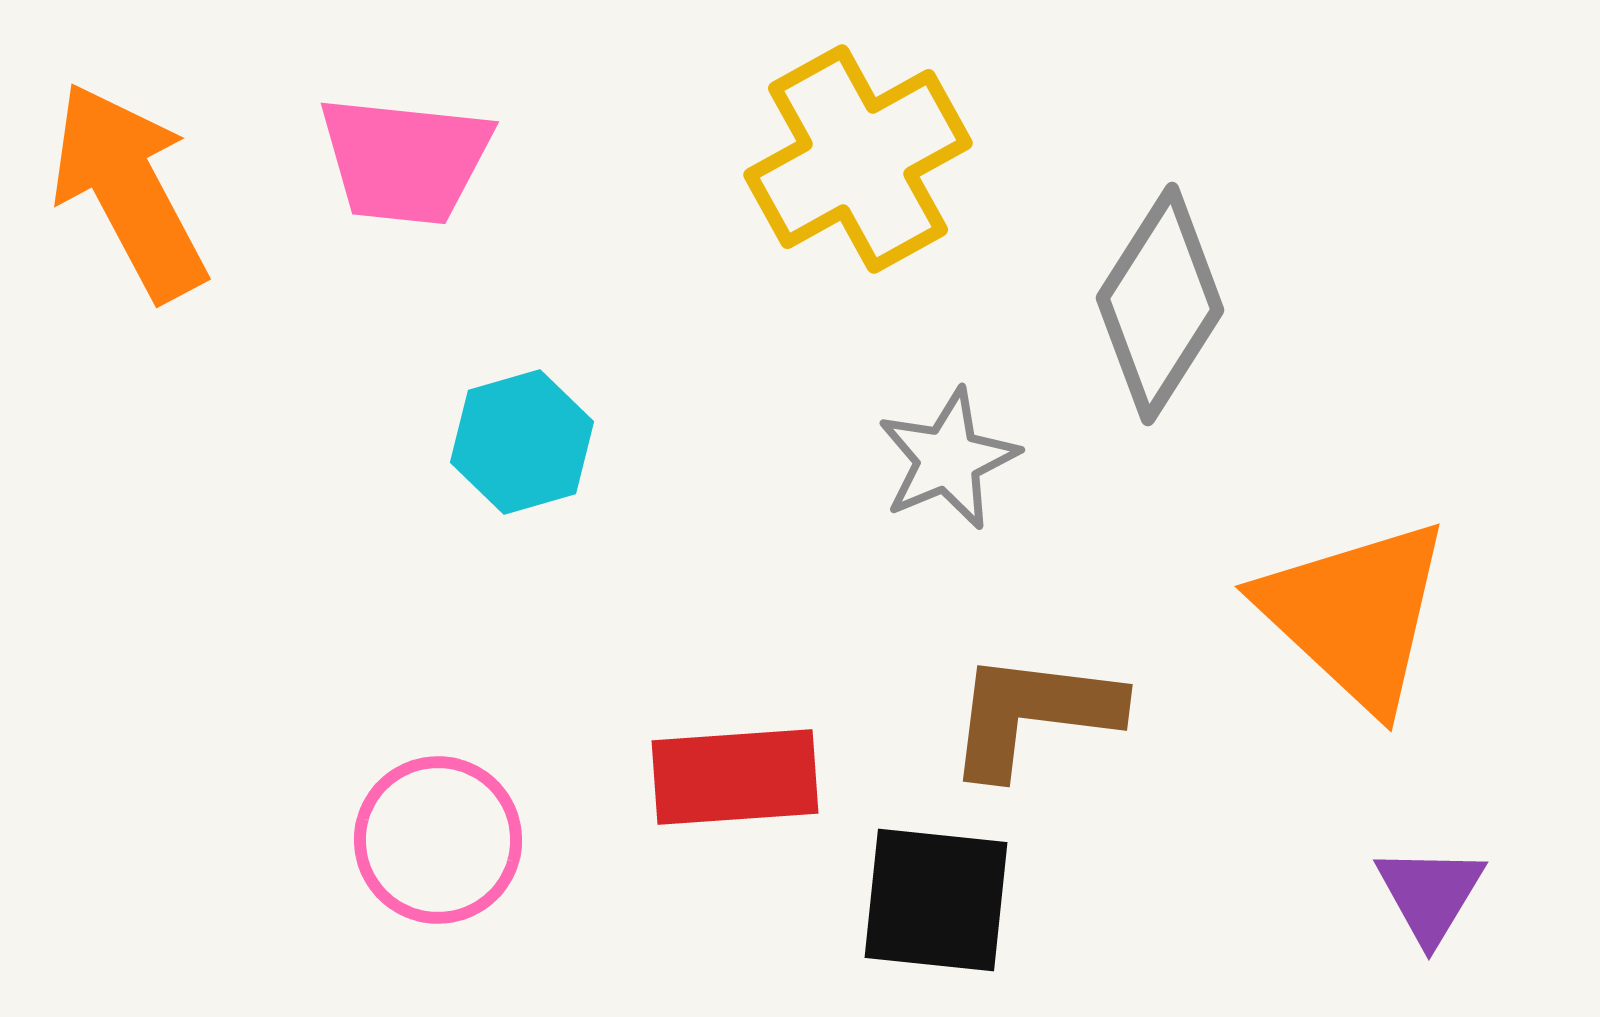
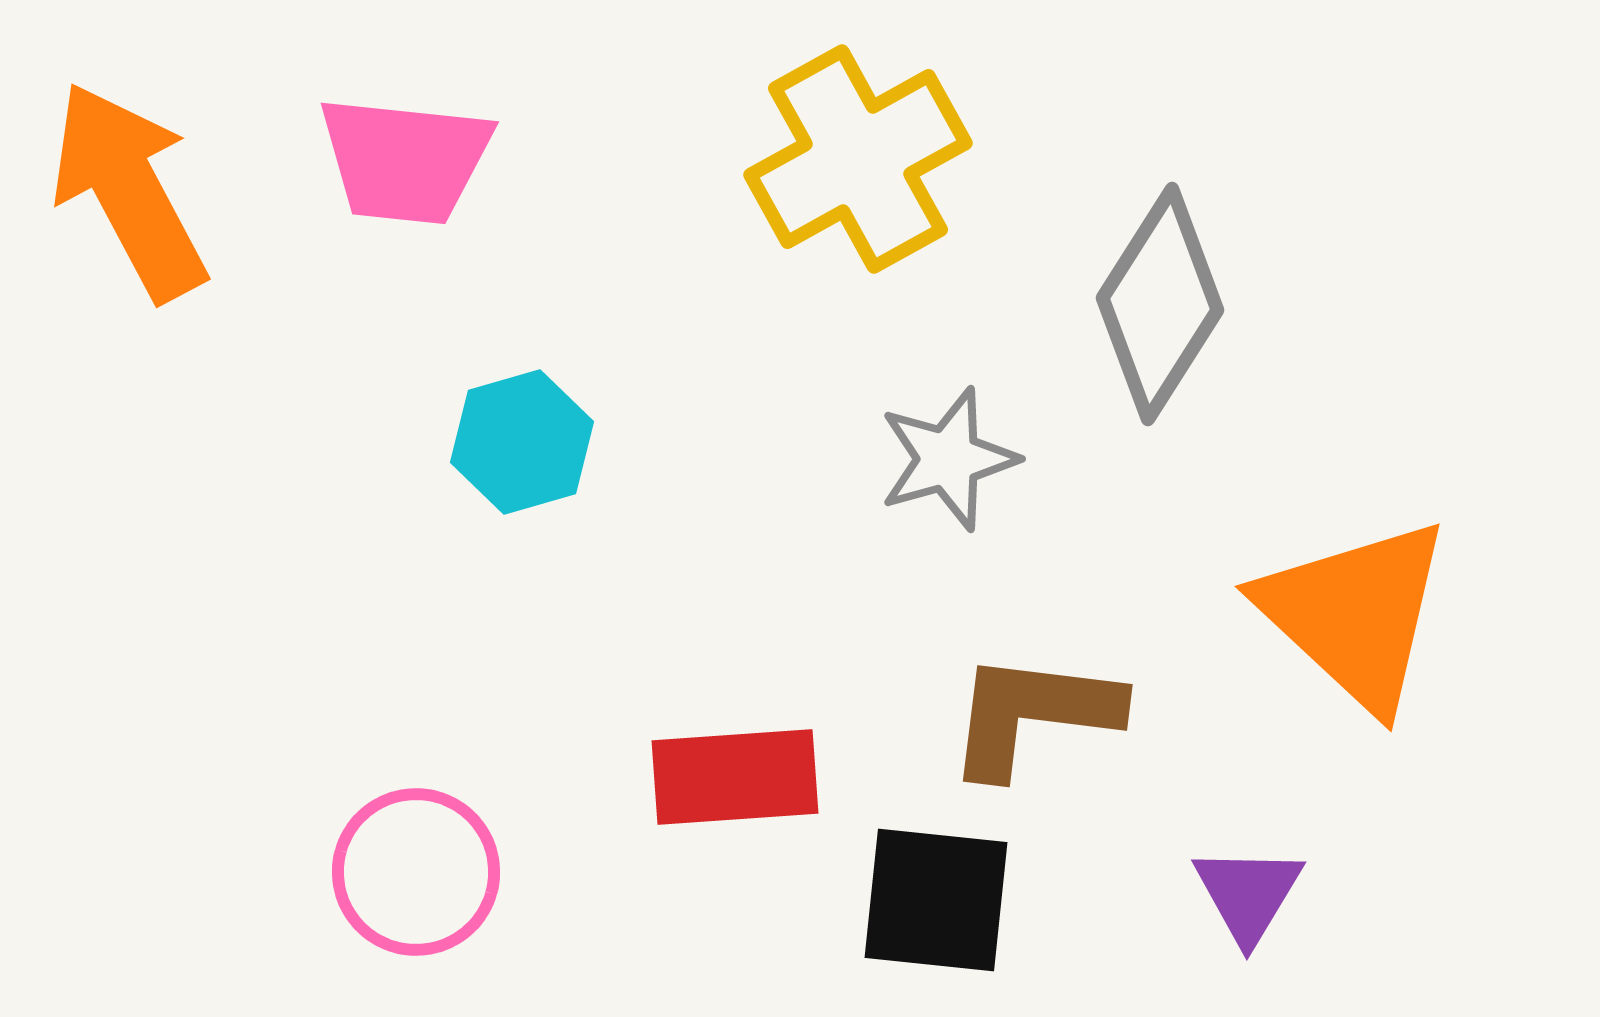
gray star: rotated 7 degrees clockwise
pink circle: moved 22 px left, 32 px down
purple triangle: moved 182 px left
